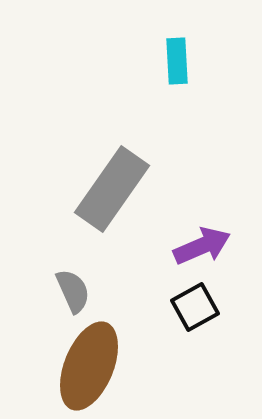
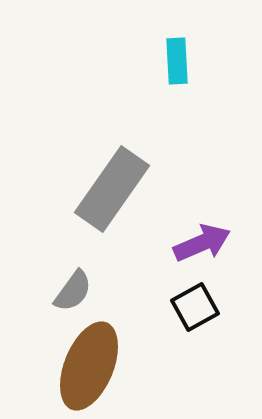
purple arrow: moved 3 px up
gray semicircle: rotated 60 degrees clockwise
